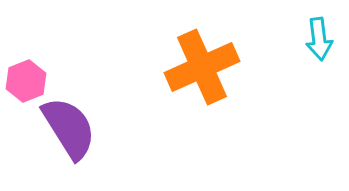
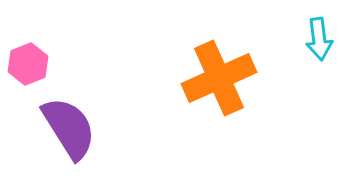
orange cross: moved 17 px right, 11 px down
pink hexagon: moved 2 px right, 17 px up
